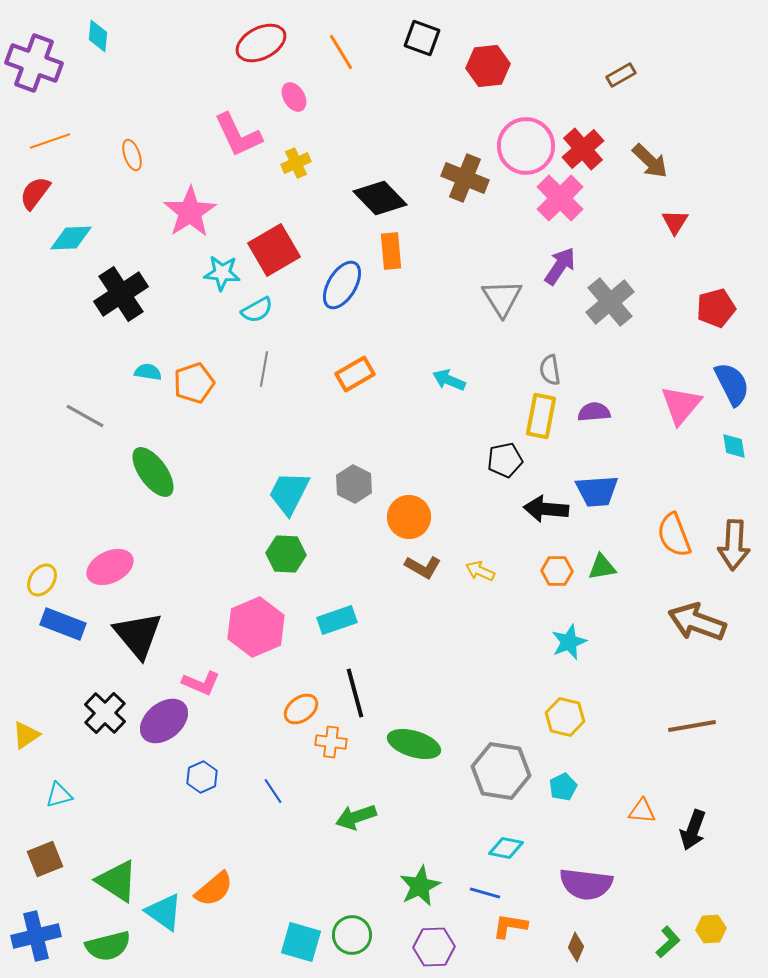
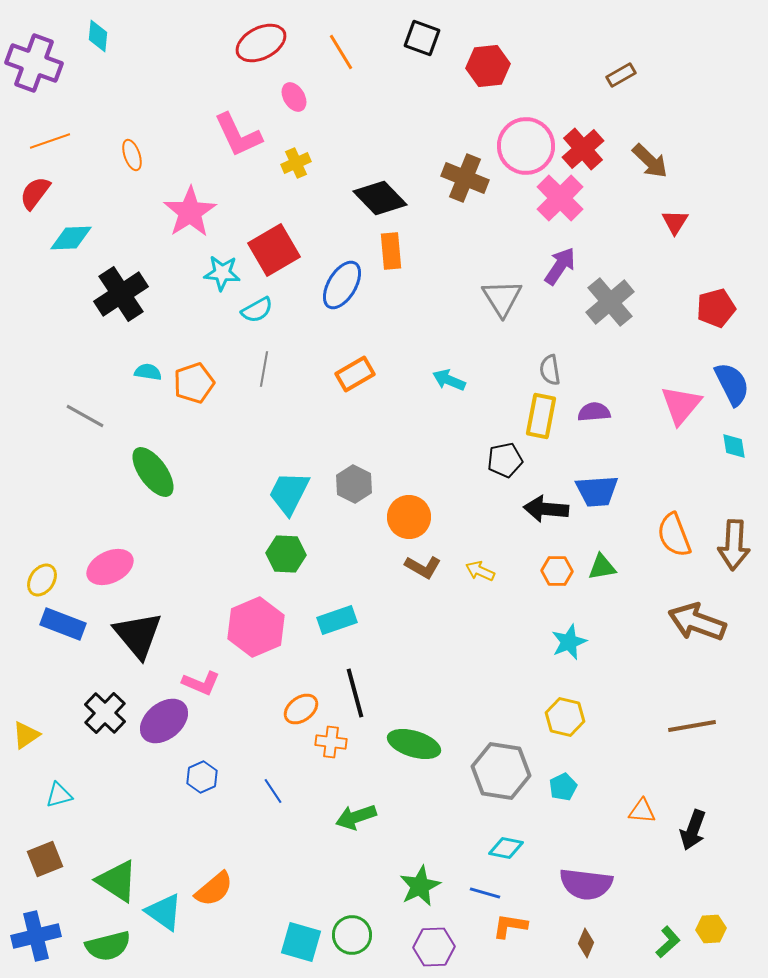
brown diamond at (576, 947): moved 10 px right, 4 px up
